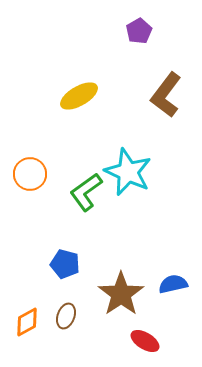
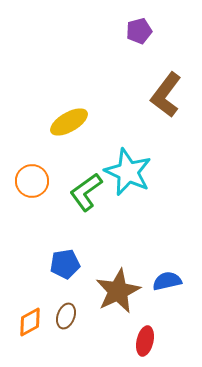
purple pentagon: rotated 15 degrees clockwise
yellow ellipse: moved 10 px left, 26 px down
orange circle: moved 2 px right, 7 px down
blue pentagon: rotated 24 degrees counterclockwise
blue semicircle: moved 6 px left, 3 px up
brown star: moved 3 px left, 3 px up; rotated 9 degrees clockwise
orange diamond: moved 3 px right
red ellipse: rotated 72 degrees clockwise
